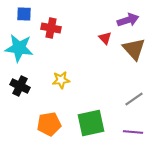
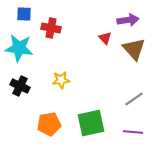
purple arrow: rotated 10 degrees clockwise
